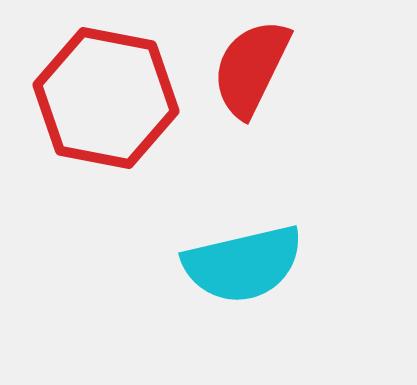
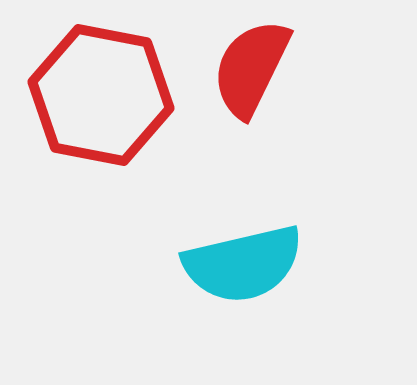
red hexagon: moved 5 px left, 3 px up
